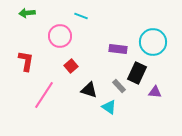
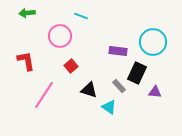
purple rectangle: moved 2 px down
red L-shape: rotated 20 degrees counterclockwise
